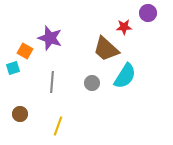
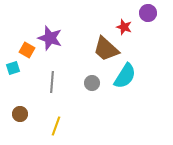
red star: rotated 21 degrees clockwise
orange square: moved 2 px right, 1 px up
yellow line: moved 2 px left
